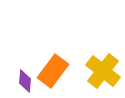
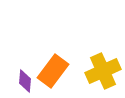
yellow cross: rotated 28 degrees clockwise
